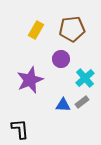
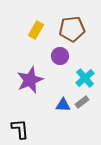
purple circle: moved 1 px left, 3 px up
